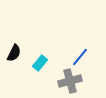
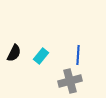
blue line: moved 2 px left, 2 px up; rotated 36 degrees counterclockwise
cyan rectangle: moved 1 px right, 7 px up
